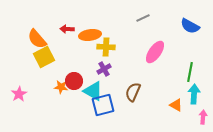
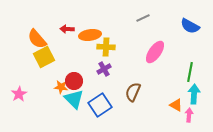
cyan triangle: moved 19 px left, 8 px down; rotated 15 degrees clockwise
blue square: moved 3 px left; rotated 20 degrees counterclockwise
pink arrow: moved 14 px left, 2 px up
